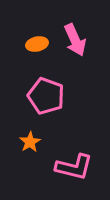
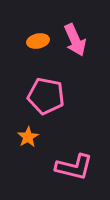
orange ellipse: moved 1 px right, 3 px up
pink pentagon: rotated 9 degrees counterclockwise
orange star: moved 2 px left, 5 px up
